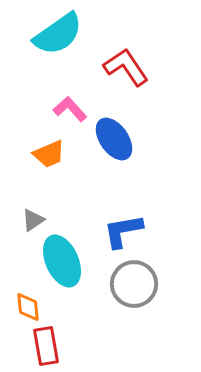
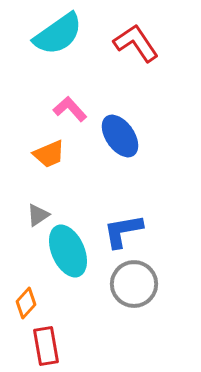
red L-shape: moved 10 px right, 24 px up
blue ellipse: moved 6 px right, 3 px up
gray triangle: moved 5 px right, 5 px up
cyan ellipse: moved 6 px right, 10 px up
orange diamond: moved 2 px left, 4 px up; rotated 48 degrees clockwise
